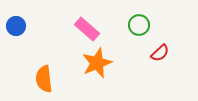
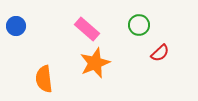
orange star: moved 2 px left
